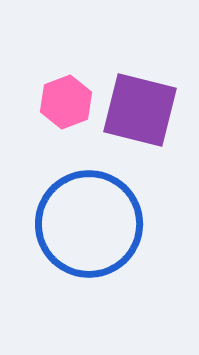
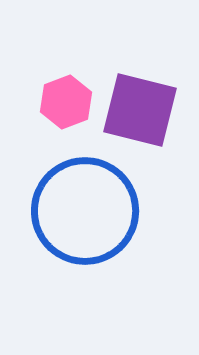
blue circle: moved 4 px left, 13 px up
